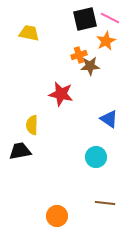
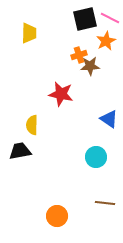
yellow trapezoid: rotated 80 degrees clockwise
